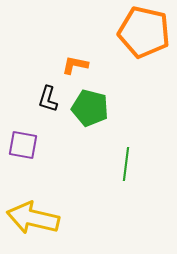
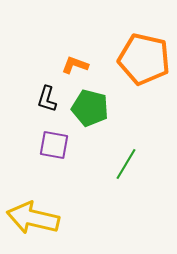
orange pentagon: moved 27 px down
orange L-shape: rotated 8 degrees clockwise
black L-shape: moved 1 px left
purple square: moved 31 px right
green line: rotated 24 degrees clockwise
